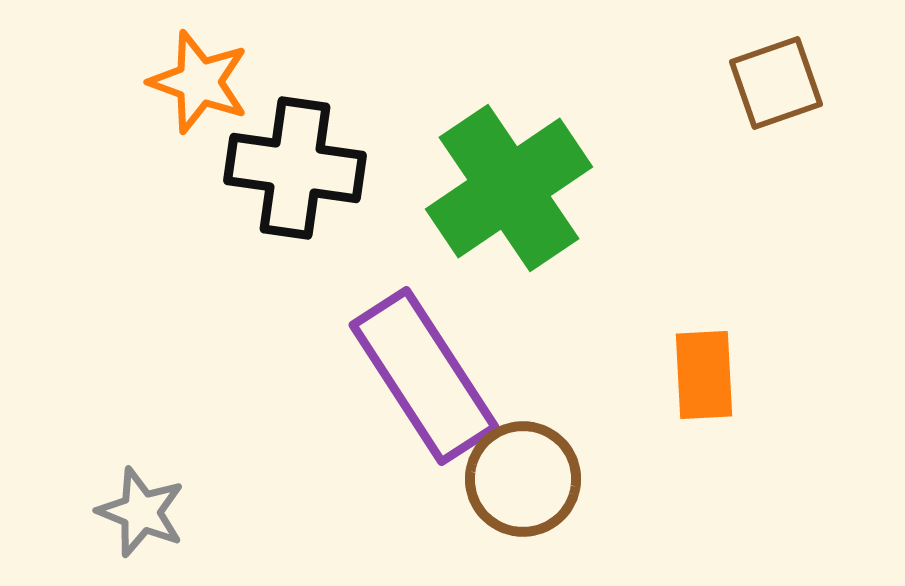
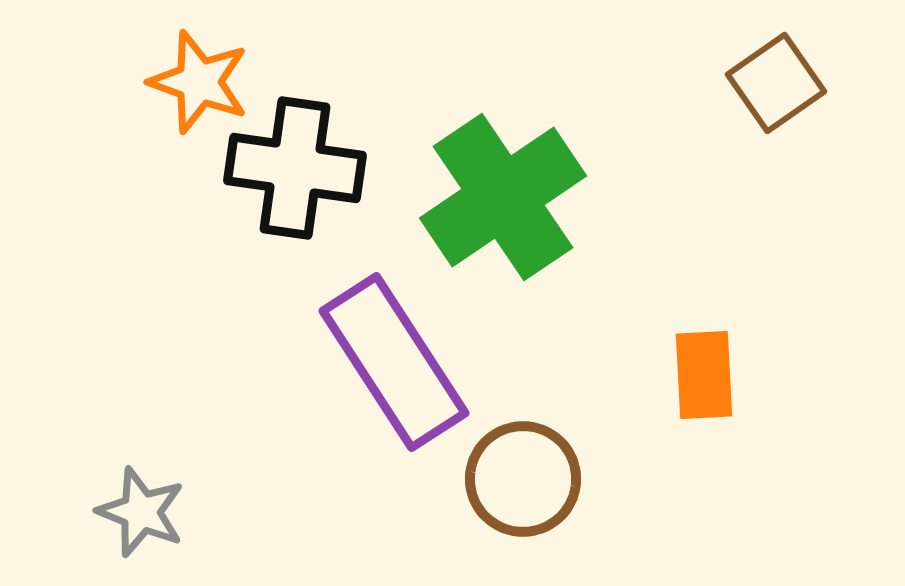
brown square: rotated 16 degrees counterclockwise
green cross: moved 6 px left, 9 px down
purple rectangle: moved 30 px left, 14 px up
